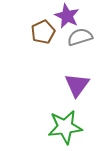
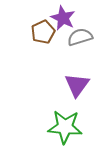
purple star: moved 4 px left, 2 px down
green star: rotated 12 degrees clockwise
